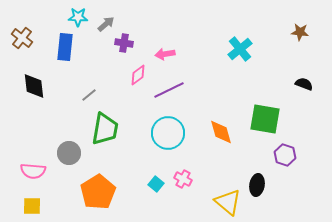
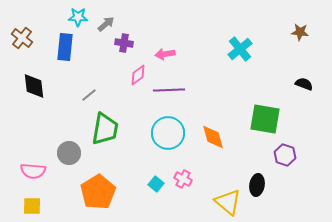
purple line: rotated 24 degrees clockwise
orange diamond: moved 8 px left, 5 px down
